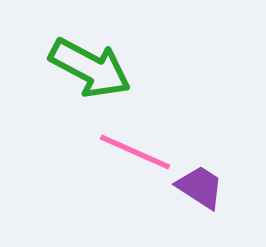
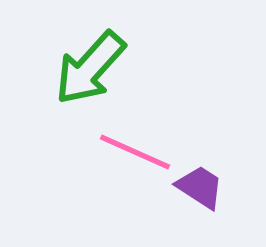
green arrow: rotated 104 degrees clockwise
